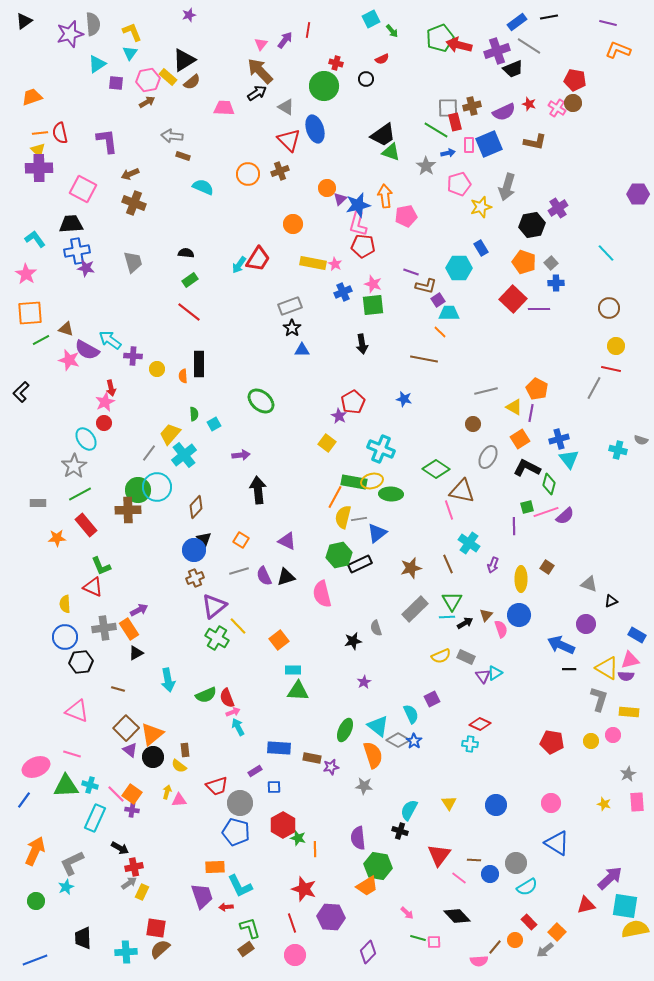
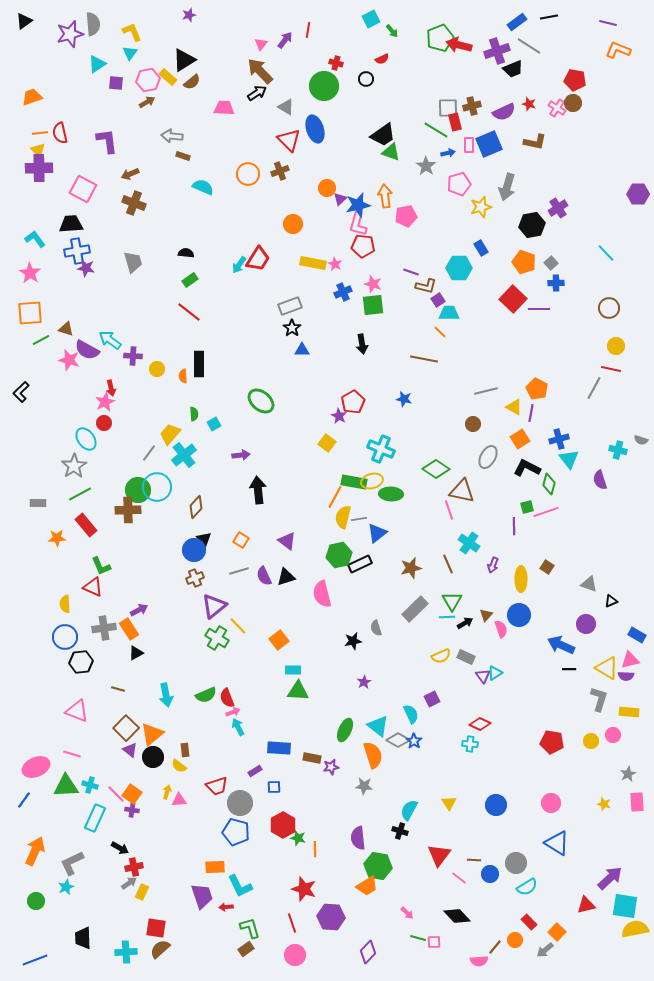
pink star at (26, 274): moved 4 px right, 1 px up
purple semicircle at (565, 516): moved 35 px right, 36 px up; rotated 114 degrees clockwise
purple triangle at (287, 541): rotated 12 degrees clockwise
cyan arrow at (168, 680): moved 2 px left, 15 px down
